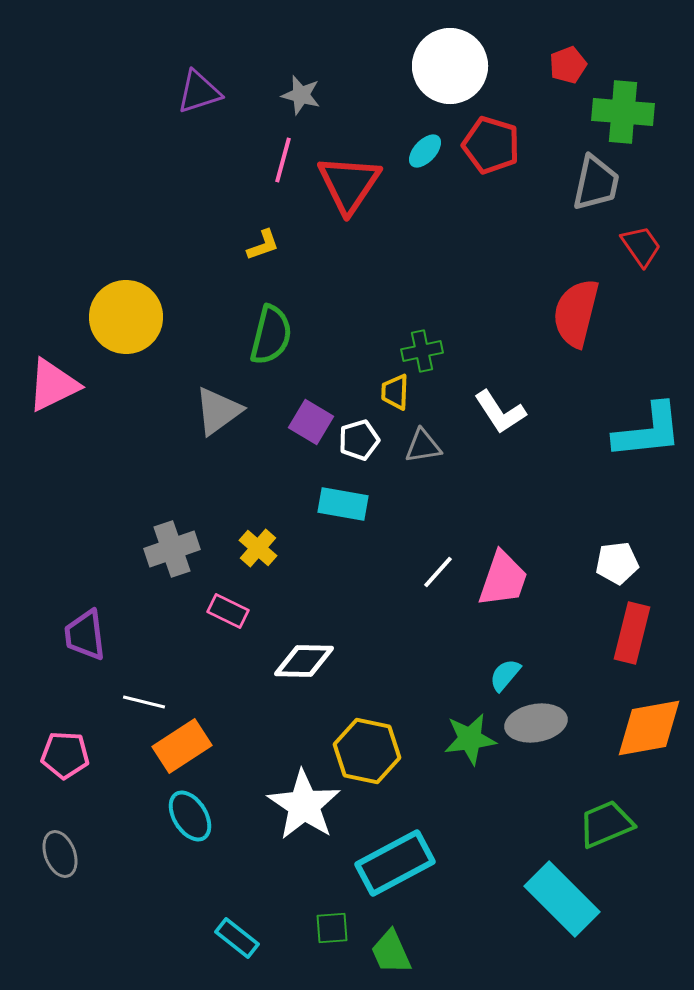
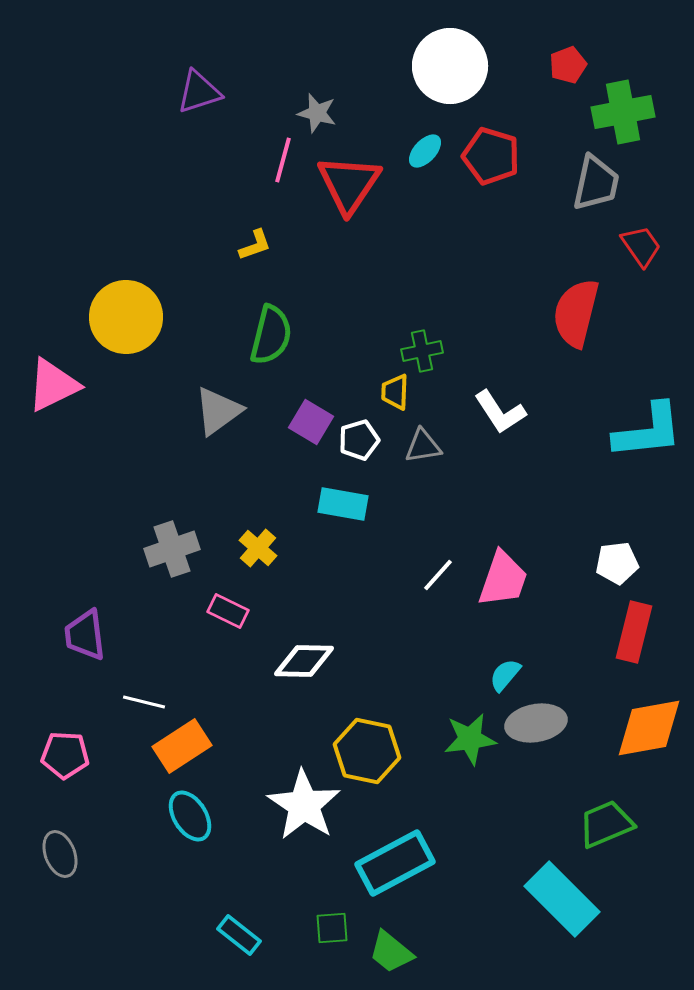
gray star at (301, 95): moved 16 px right, 18 px down
green cross at (623, 112): rotated 16 degrees counterclockwise
red pentagon at (491, 145): moved 11 px down
yellow L-shape at (263, 245): moved 8 px left
white line at (438, 572): moved 3 px down
red rectangle at (632, 633): moved 2 px right, 1 px up
cyan rectangle at (237, 938): moved 2 px right, 3 px up
green trapezoid at (391, 952): rotated 27 degrees counterclockwise
